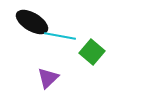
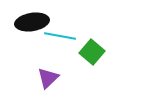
black ellipse: rotated 40 degrees counterclockwise
